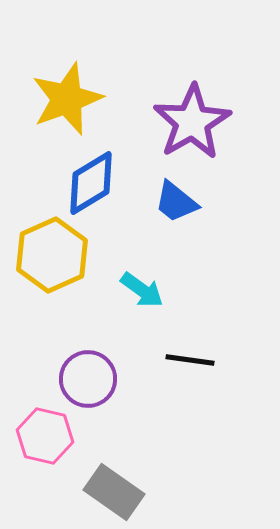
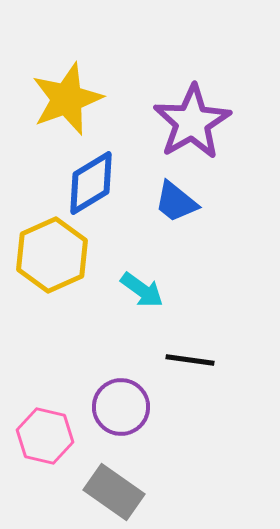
purple circle: moved 33 px right, 28 px down
